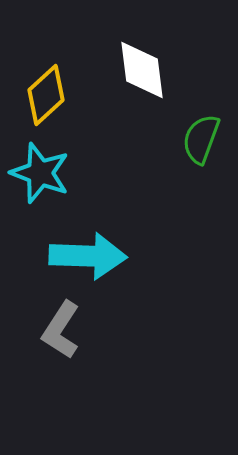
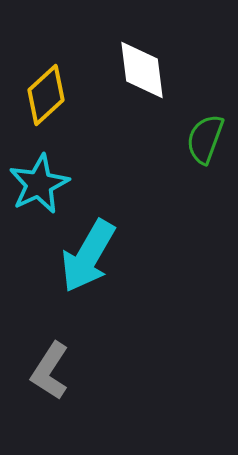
green semicircle: moved 4 px right
cyan star: moved 1 px left, 11 px down; rotated 26 degrees clockwise
cyan arrow: rotated 118 degrees clockwise
gray L-shape: moved 11 px left, 41 px down
